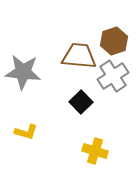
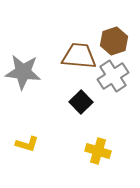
yellow L-shape: moved 1 px right, 12 px down
yellow cross: moved 3 px right
